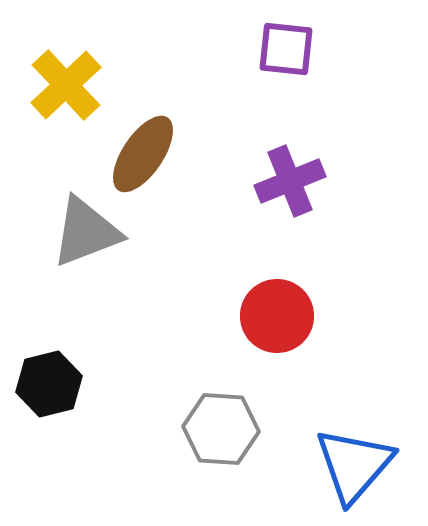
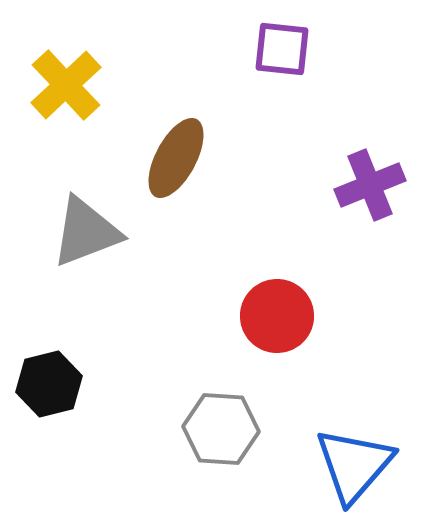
purple square: moved 4 px left
brown ellipse: moved 33 px right, 4 px down; rotated 6 degrees counterclockwise
purple cross: moved 80 px right, 4 px down
